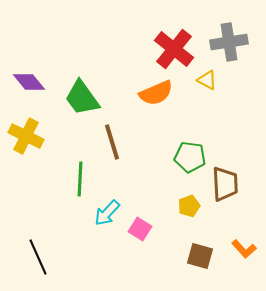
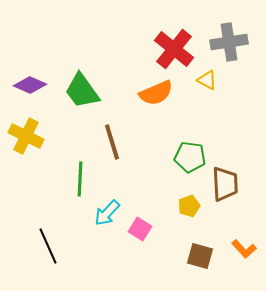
purple diamond: moved 1 px right, 3 px down; rotated 28 degrees counterclockwise
green trapezoid: moved 7 px up
black line: moved 10 px right, 11 px up
